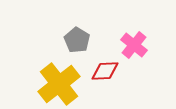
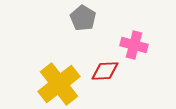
gray pentagon: moved 6 px right, 22 px up
pink cross: rotated 24 degrees counterclockwise
